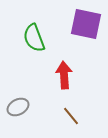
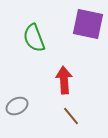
purple square: moved 2 px right
red arrow: moved 5 px down
gray ellipse: moved 1 px left, 1 px up
